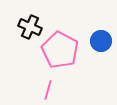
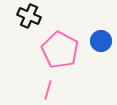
black cross: moved 1 px left, 11 px up
